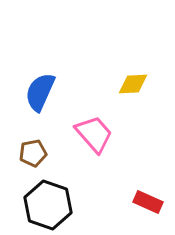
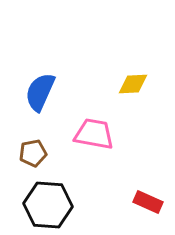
pink trapezoid: rotated 39 degrees counterclockwise
black hexagon: rotated 15 degrees counterclockwise
